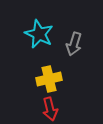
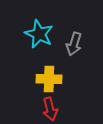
yellow cross: rotated 15 degrees clockwise
